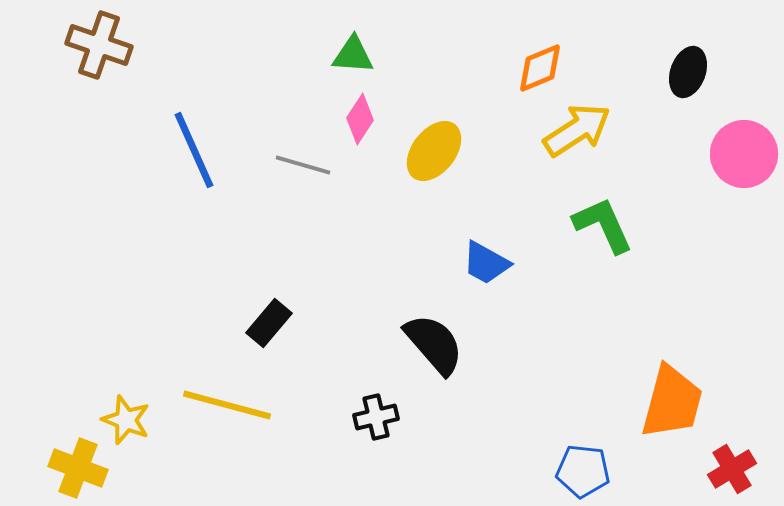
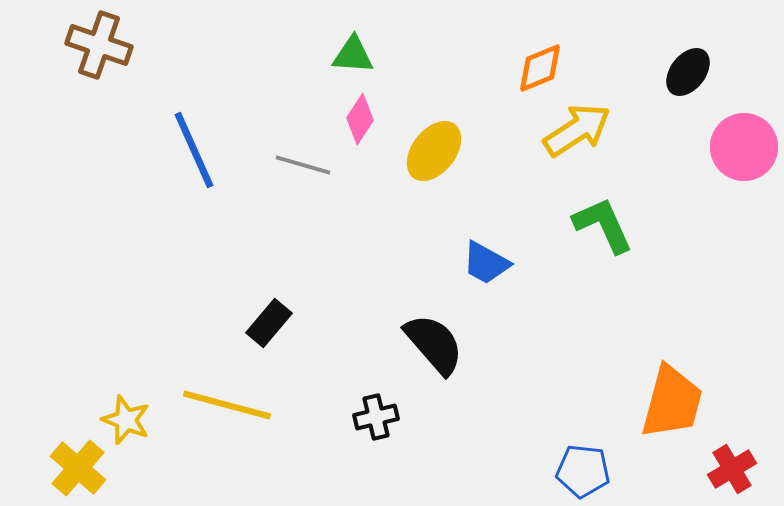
black ellipse: rotated 18 degrees clockwise
pink circle: moved 7 px up
yellow cross: rotated 20 degrees clockwise
